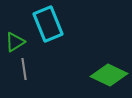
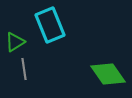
cyan rectangle: moved 2 px right, 1 px down
green diamond: moved 1 px left, 1 px up; rotated 30 degrees clockwise
